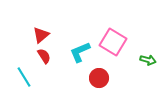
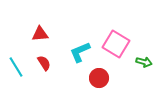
red triangle: moved 1 px left, 1 px up; rotated 36 degrees clockwise
pink square: moved 3 px right, 2 px down
red semicircle: moved 7 px down
green arrow: moved 4 px left, 2 px down
cyan line: moved 8 px left, 10 px up
